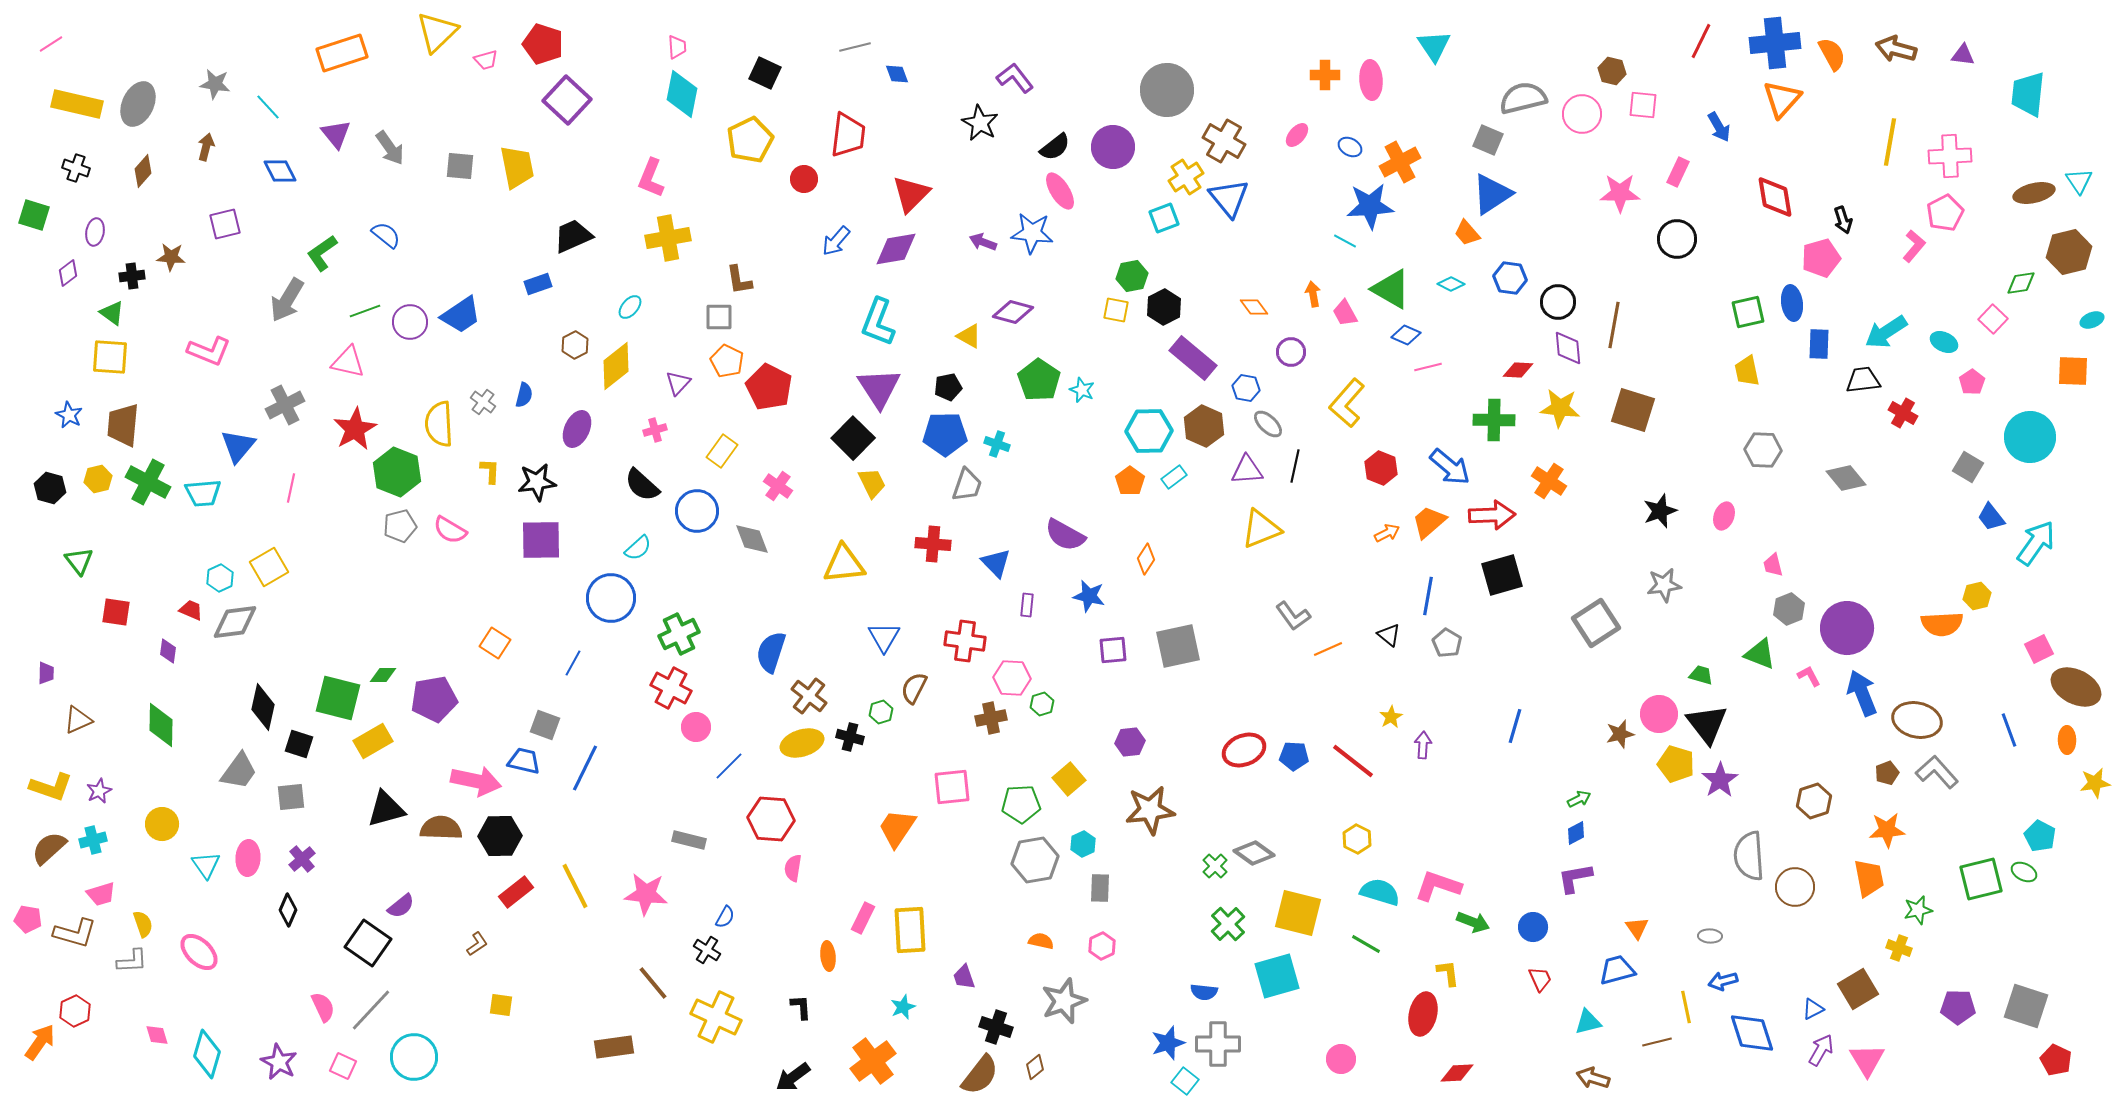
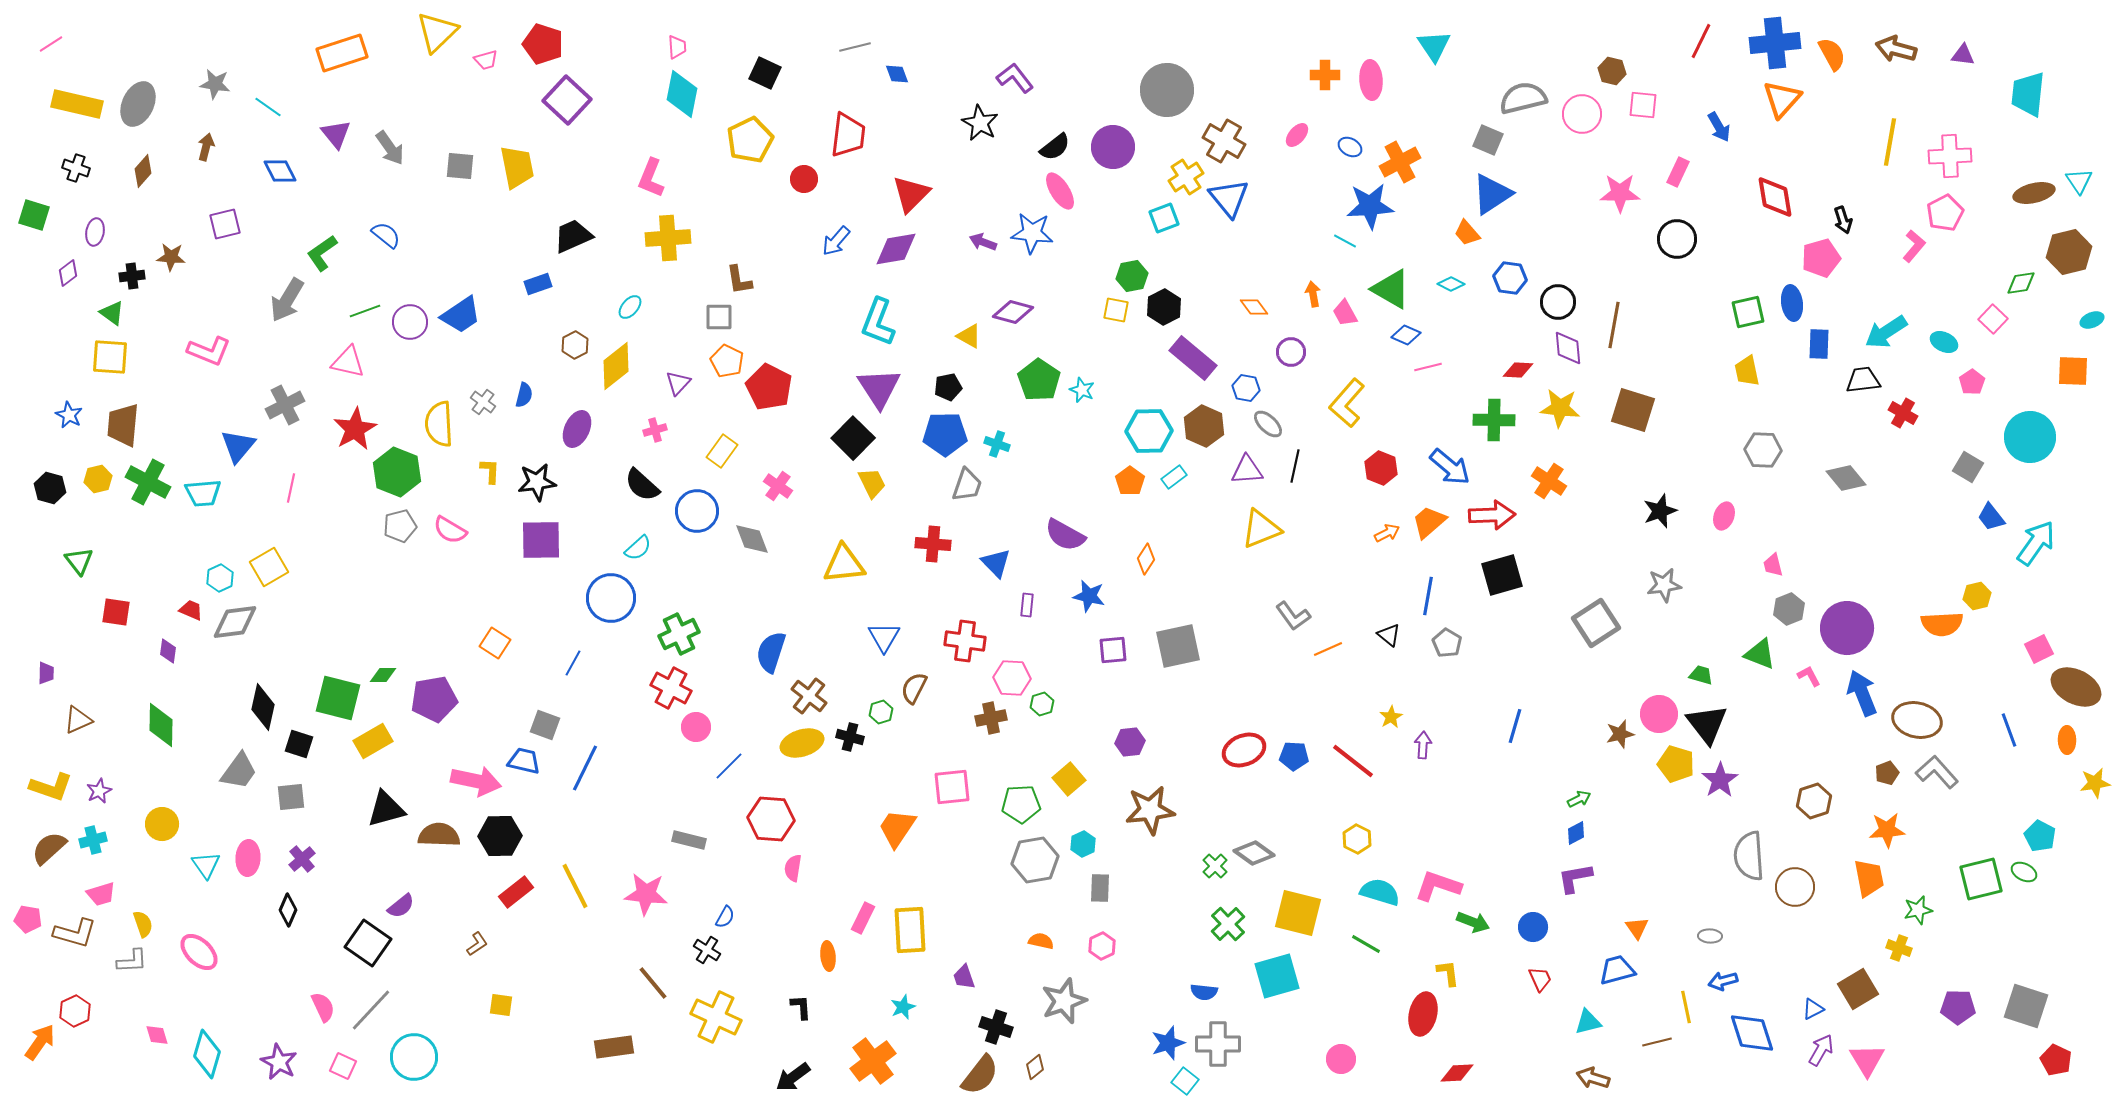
cyan line at (268, 107): rotated 12 degrees counterclockwise
yellow cross at (668, 238): rotated 6 degrees clockwise
brown semicircle at (441, 828): moved 2 px left, 7 px down
